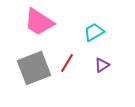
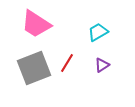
pink trapezoid: moved 3 px left, 2 px down
cyan trapezoid: moved 4 px right
